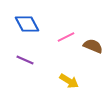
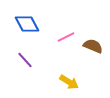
purple line: rotated 24 degrees clockwise
yellow arrow: moved 1 px down
